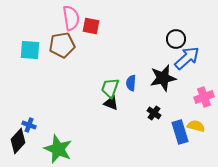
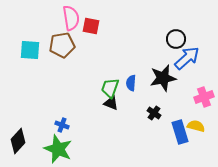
blue cross: moved 33 px right
